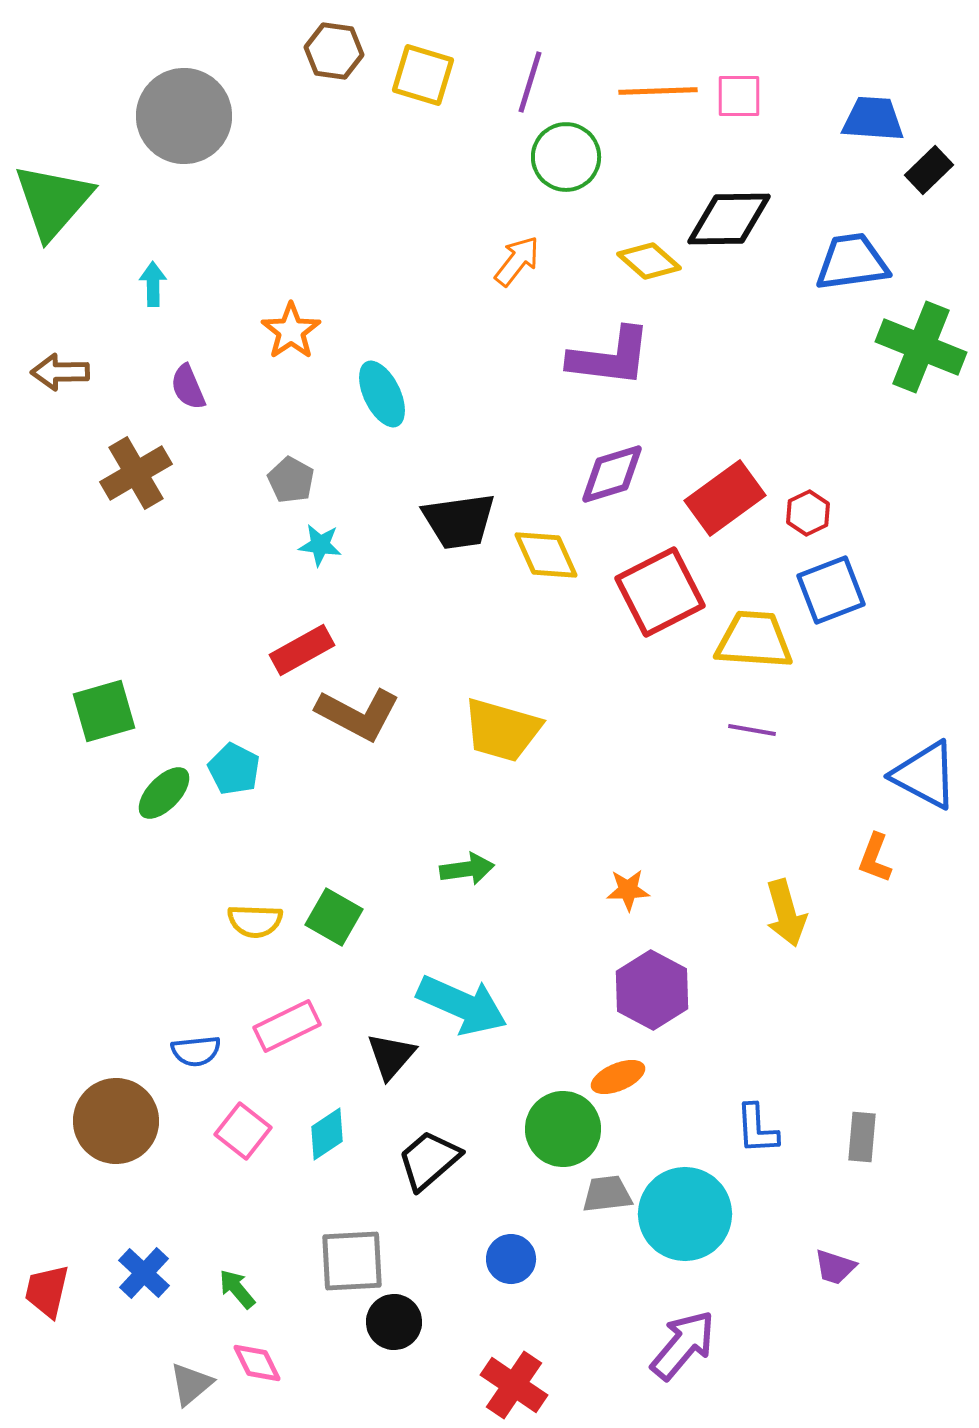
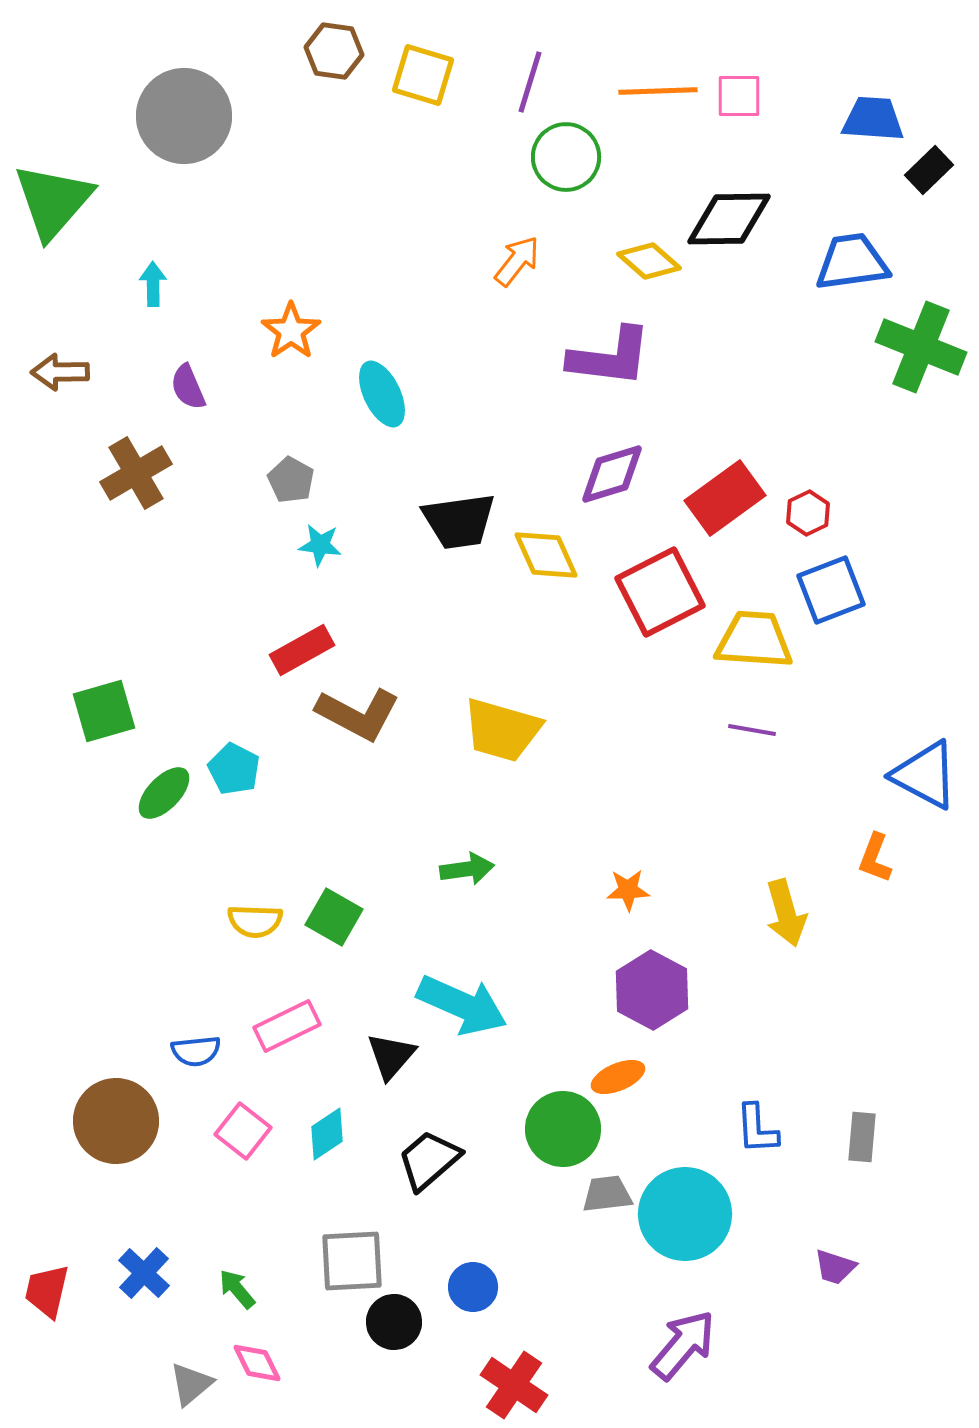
blue circle at (511, 1259): moved 38 px left, 28 px down
